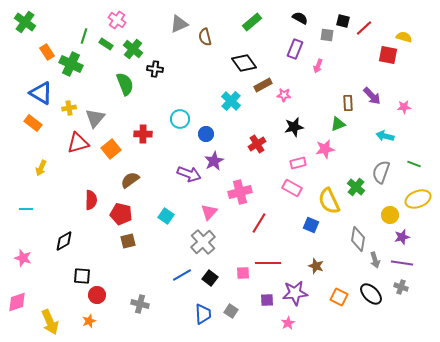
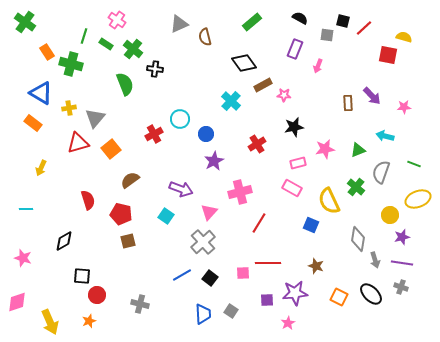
green cross at (71, 64): rotated 10 degrees counterclockwise
green triangle at (338, 124): moved 20 px right, 26 px down
red cross at (143, 134): moved 11 px right; rotated 30 degrees counterclockwise
purple arrow at (189, 174): moved 8 px left, 15 px down
red semicircle at (91, 200): moved 3 px left; rotated 18 degrees counterclockwise
